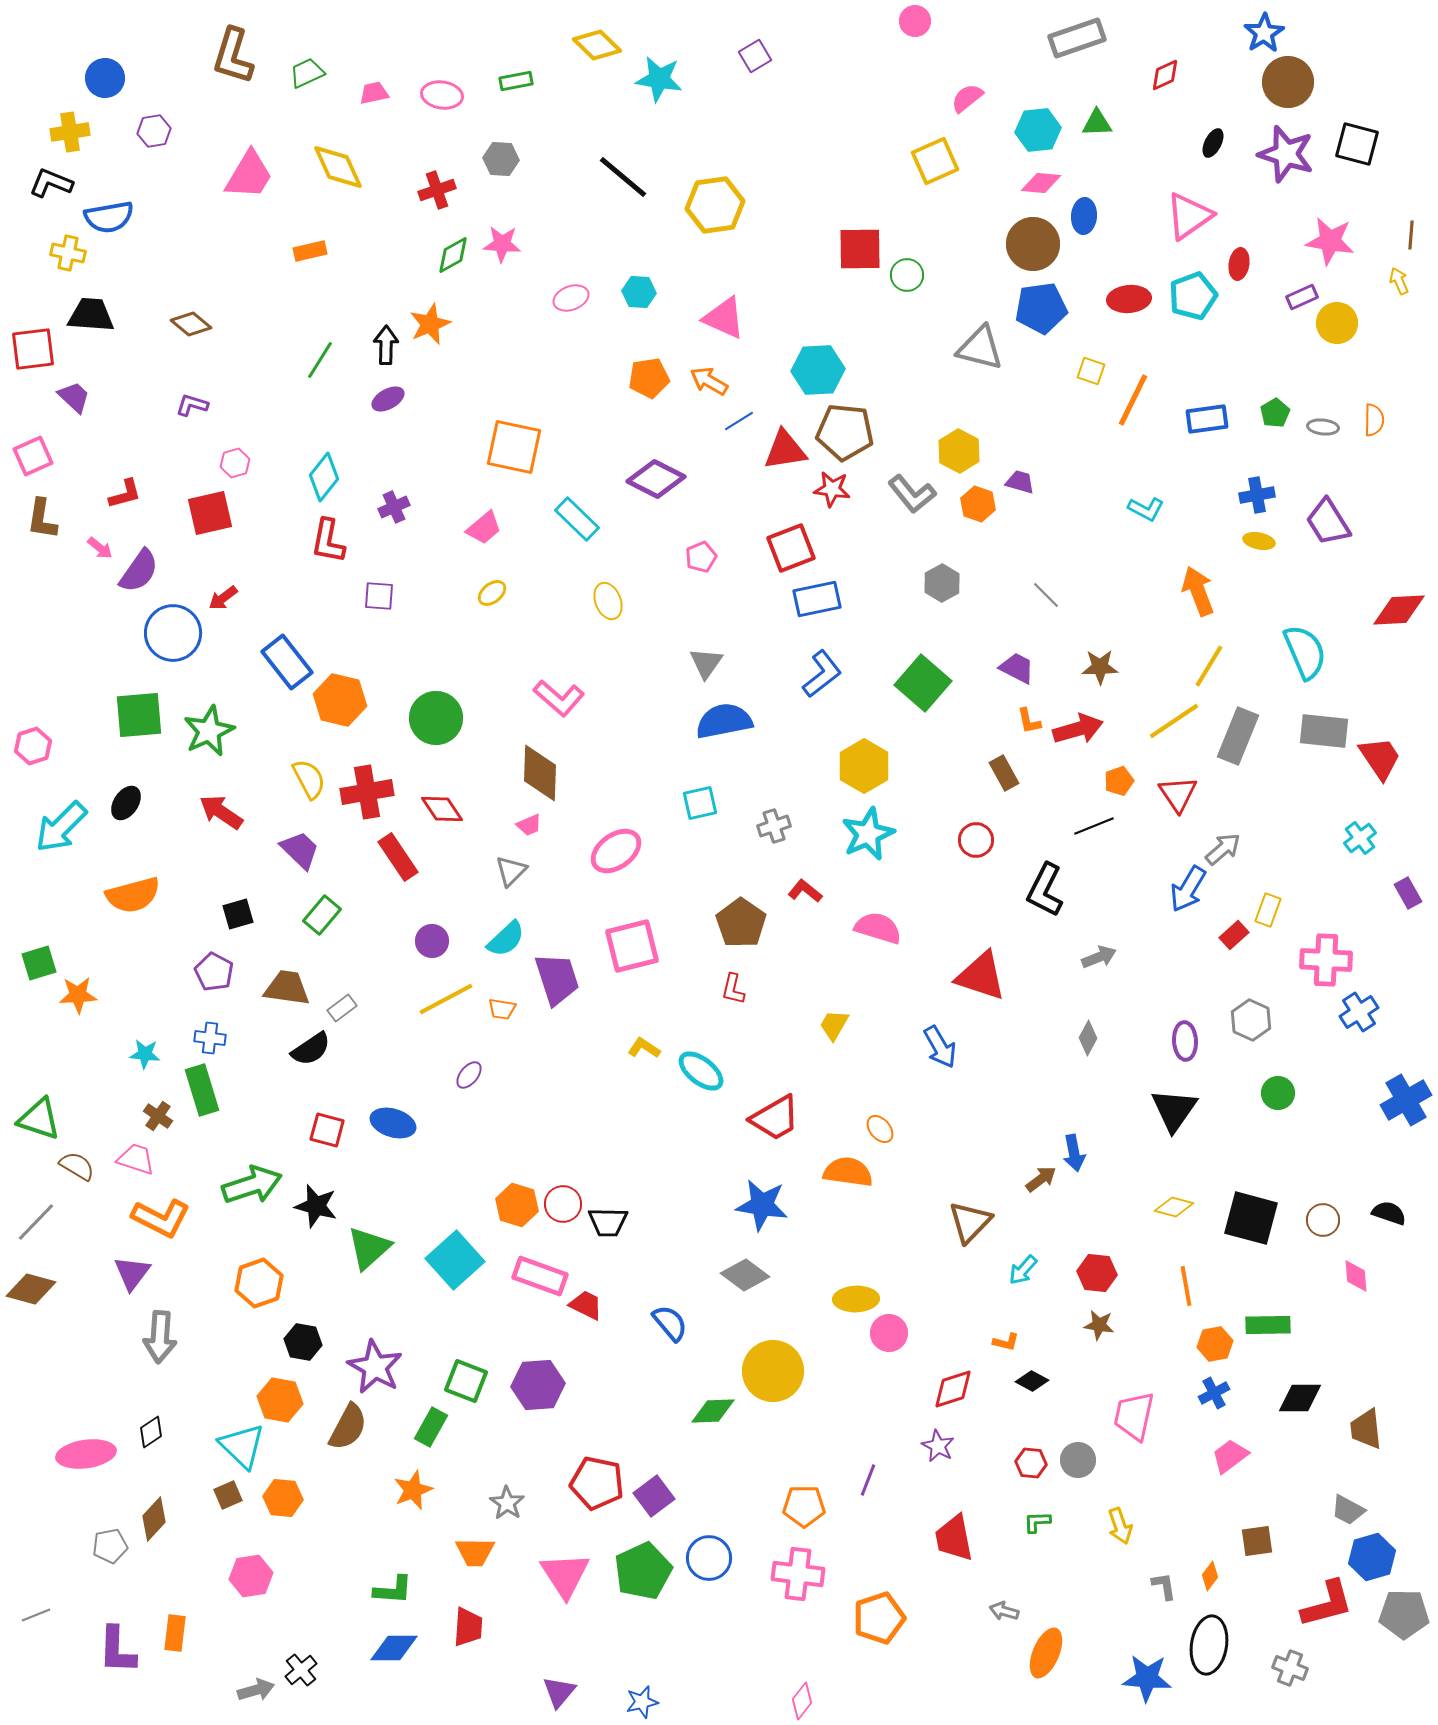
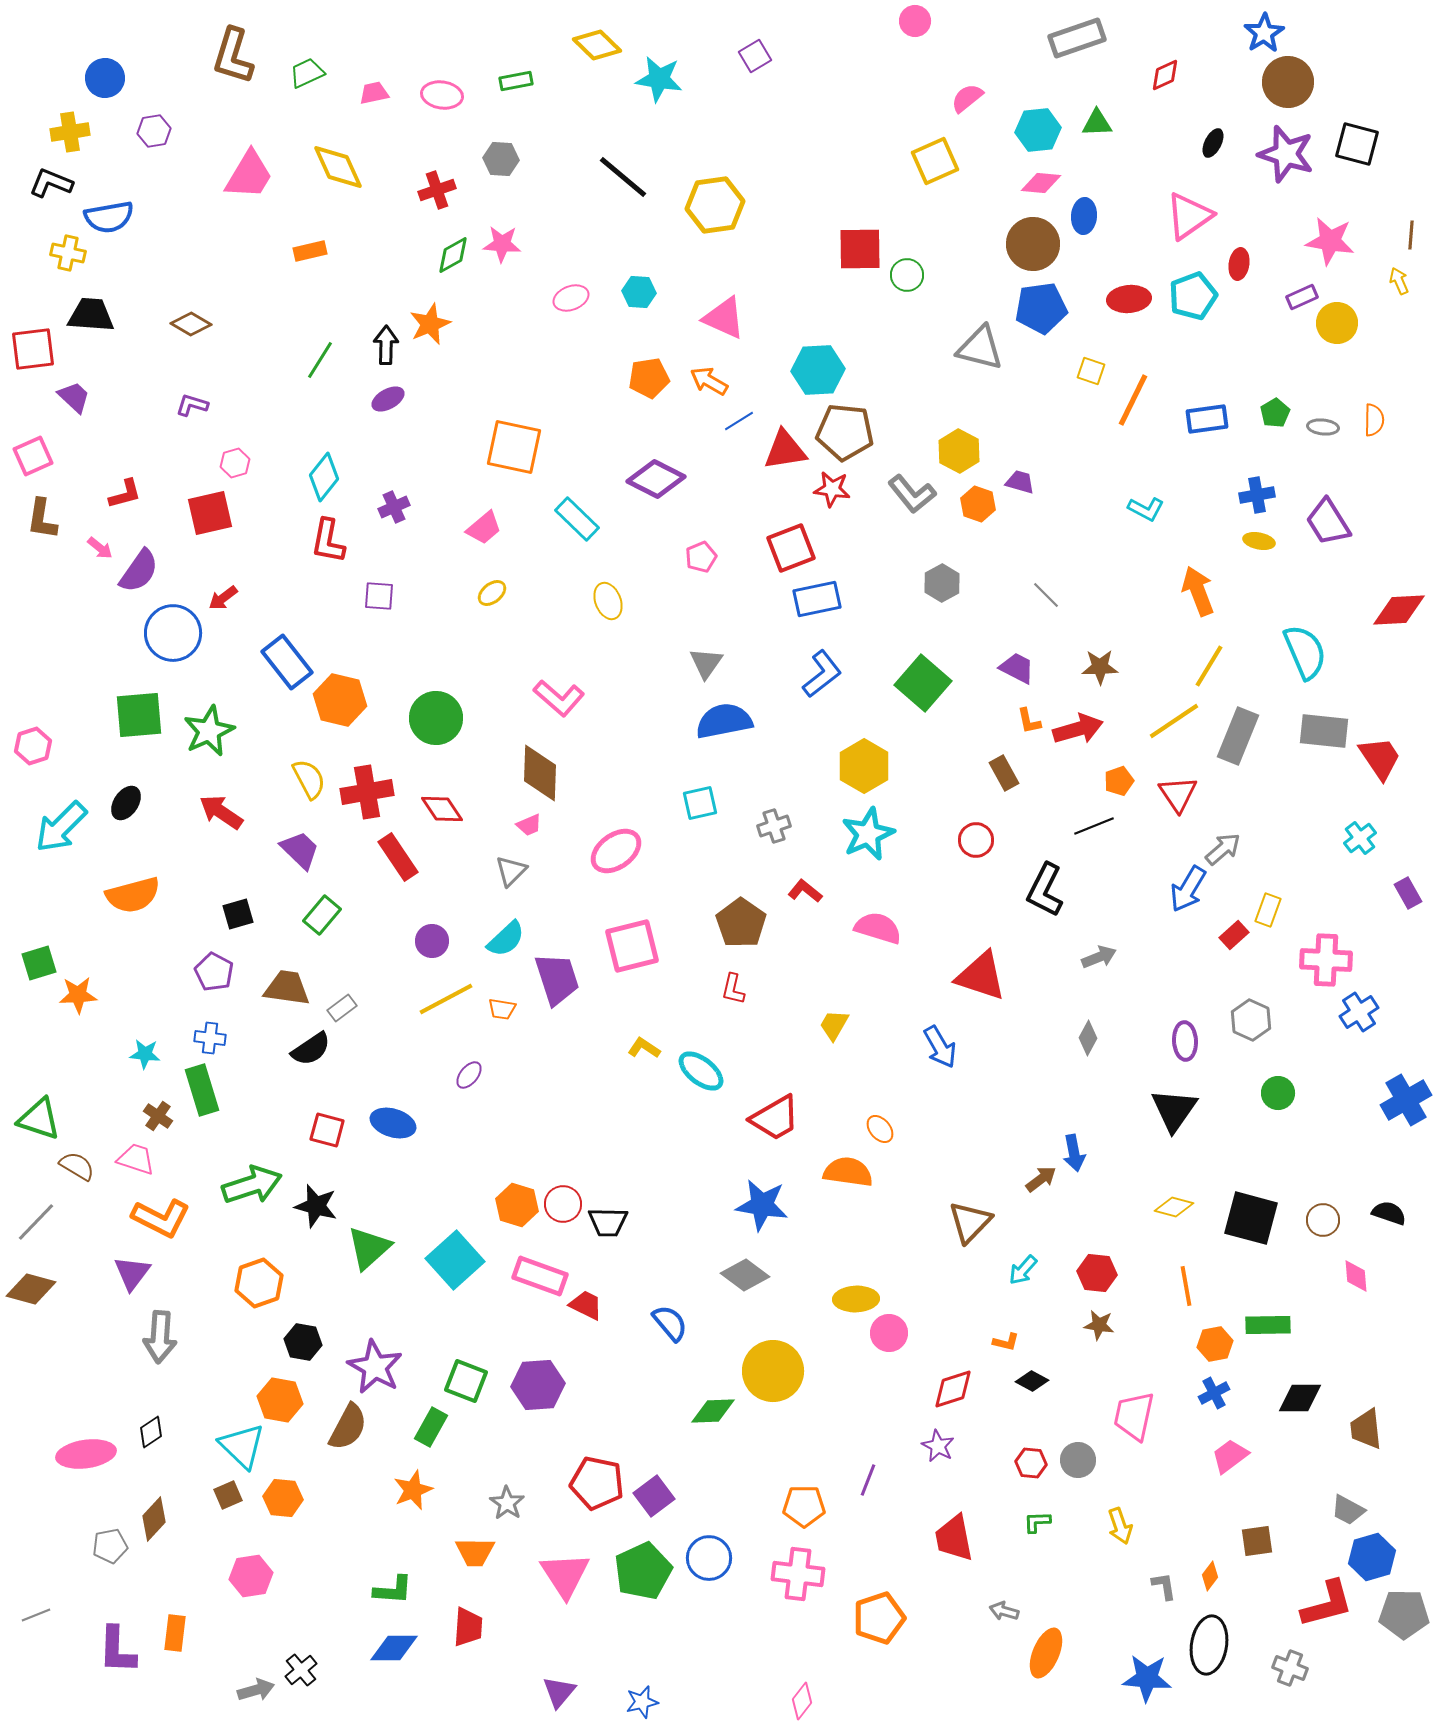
brown diamond at (191, 324): rotated 9 degrees counterclockwise
